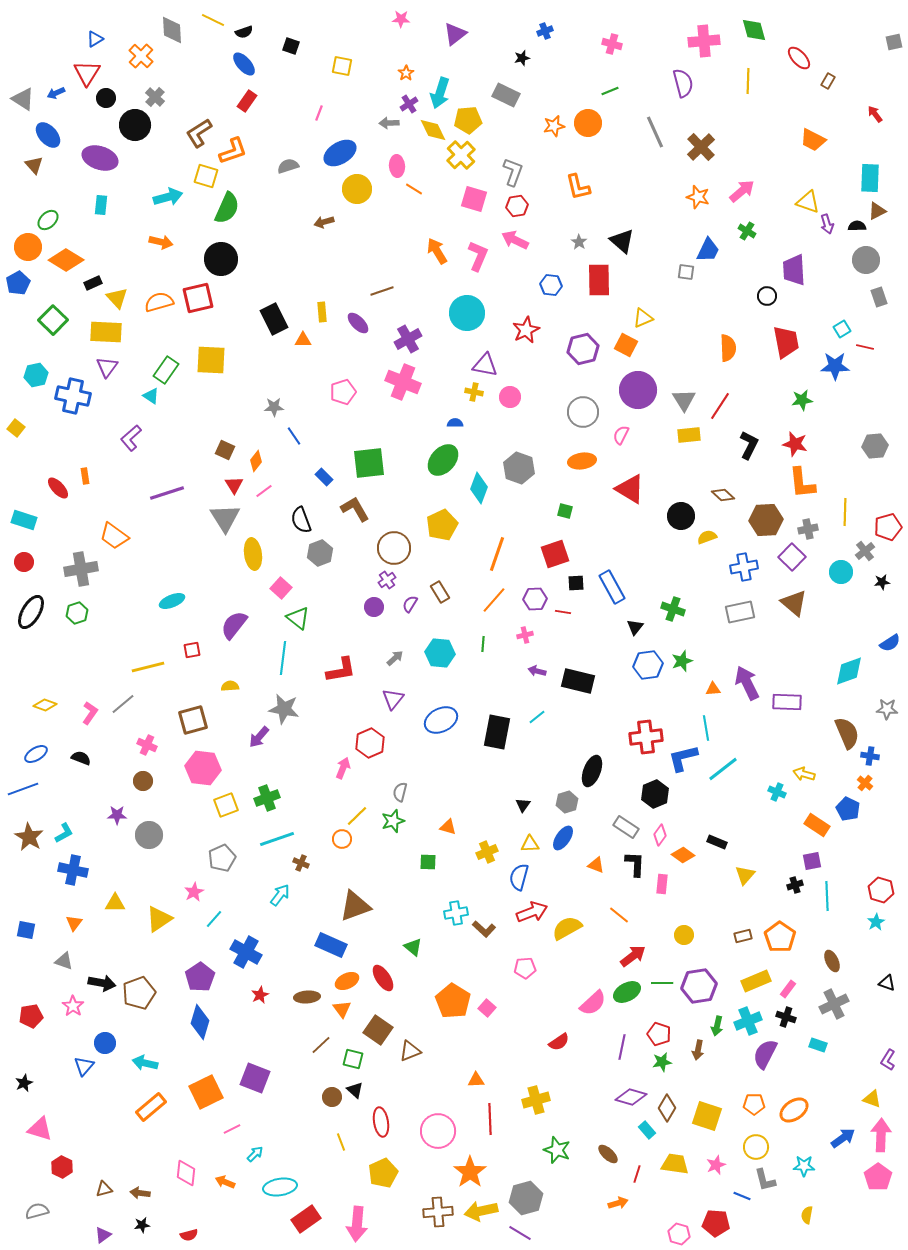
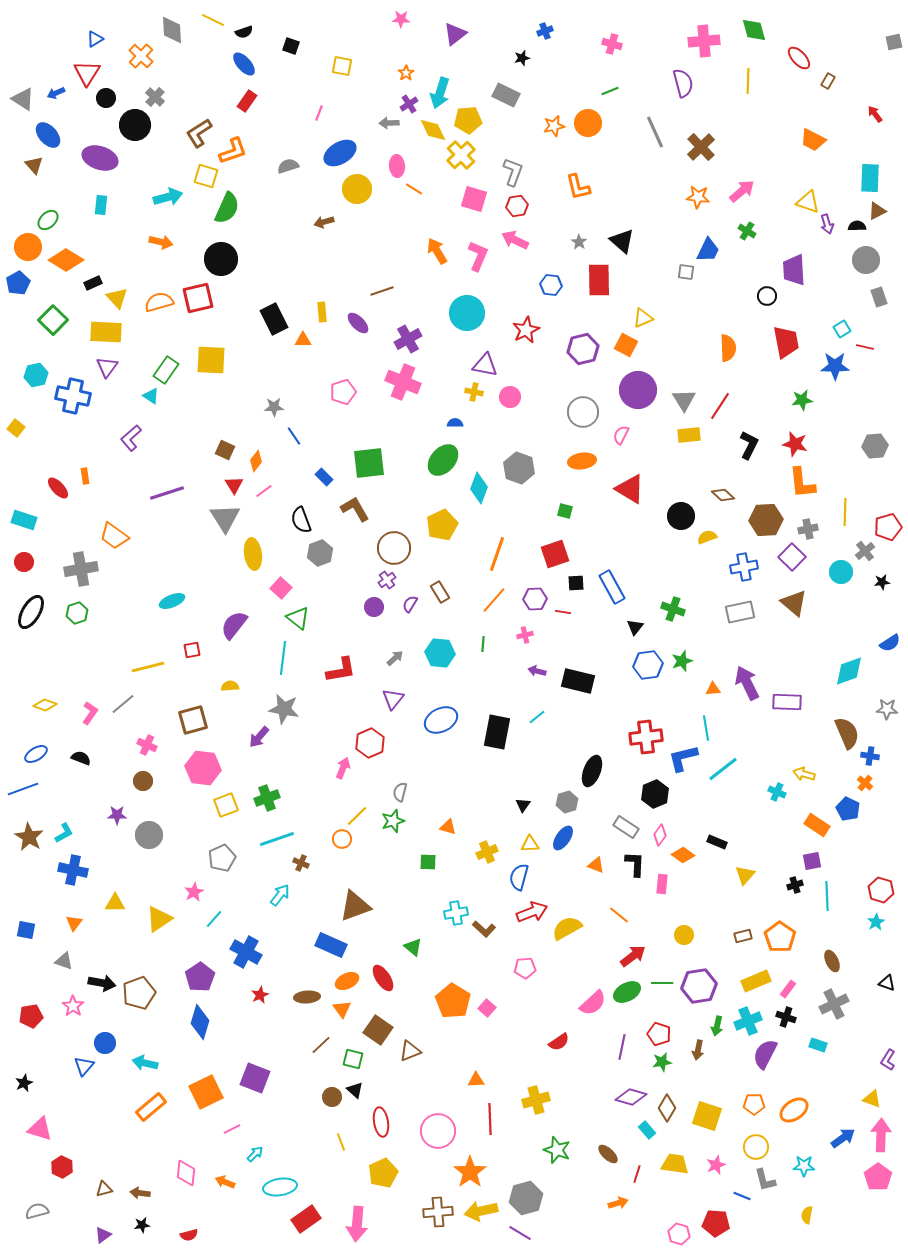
orange star at (698, 197): rotated 10 degrees counterclockwise
